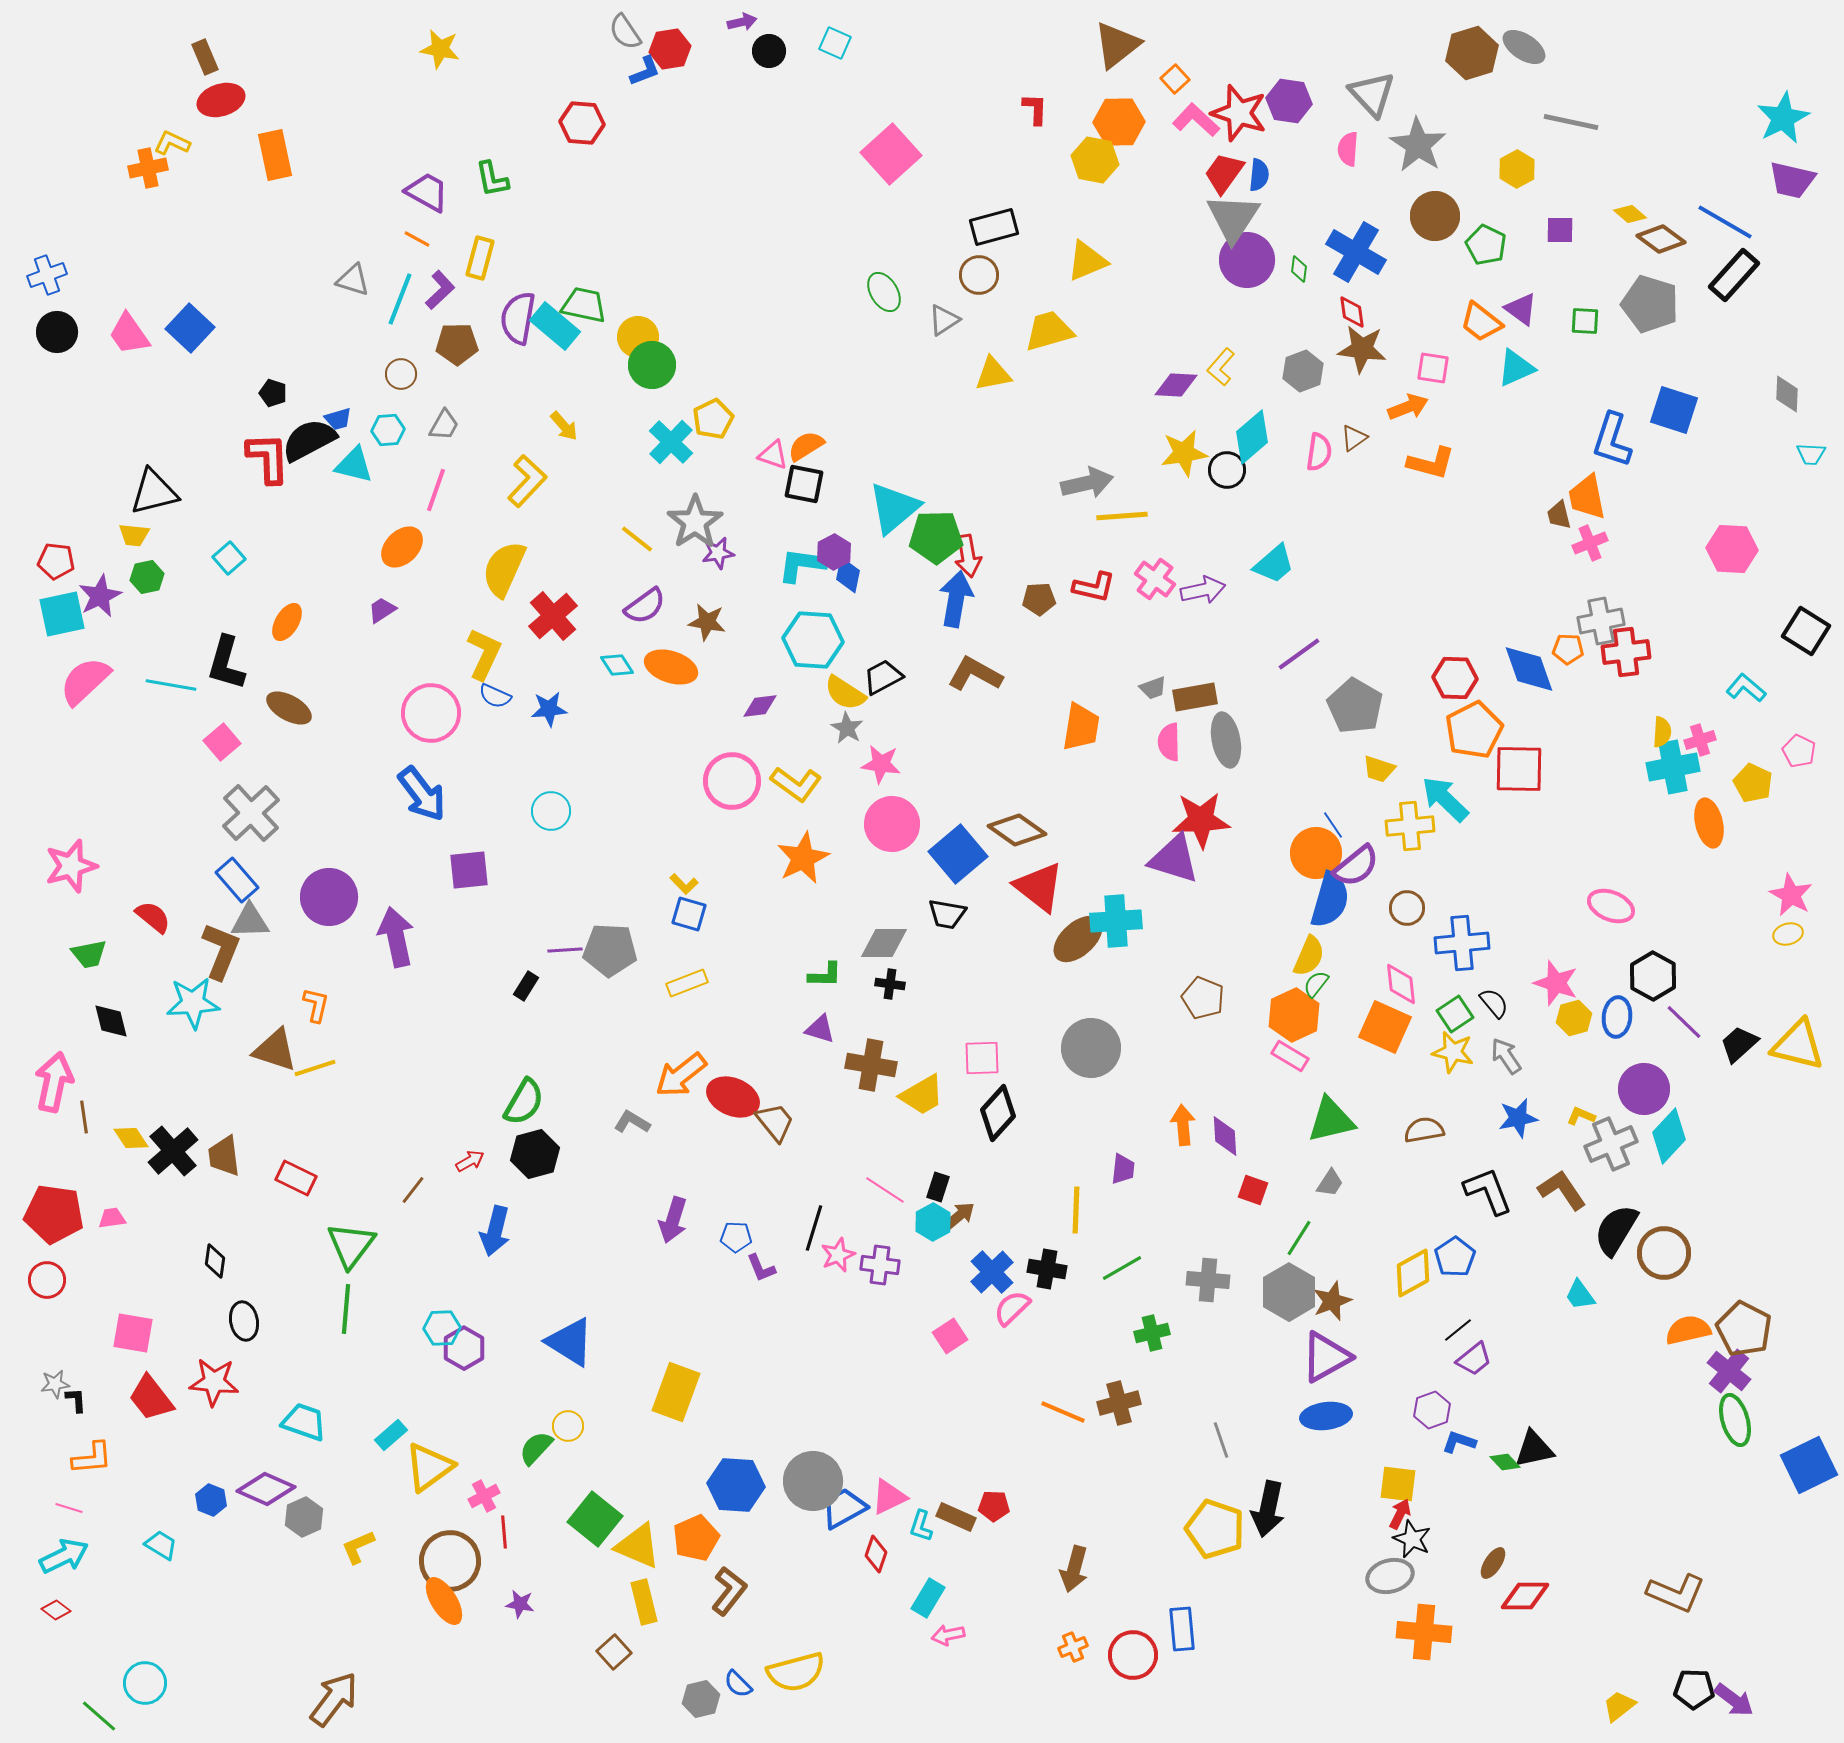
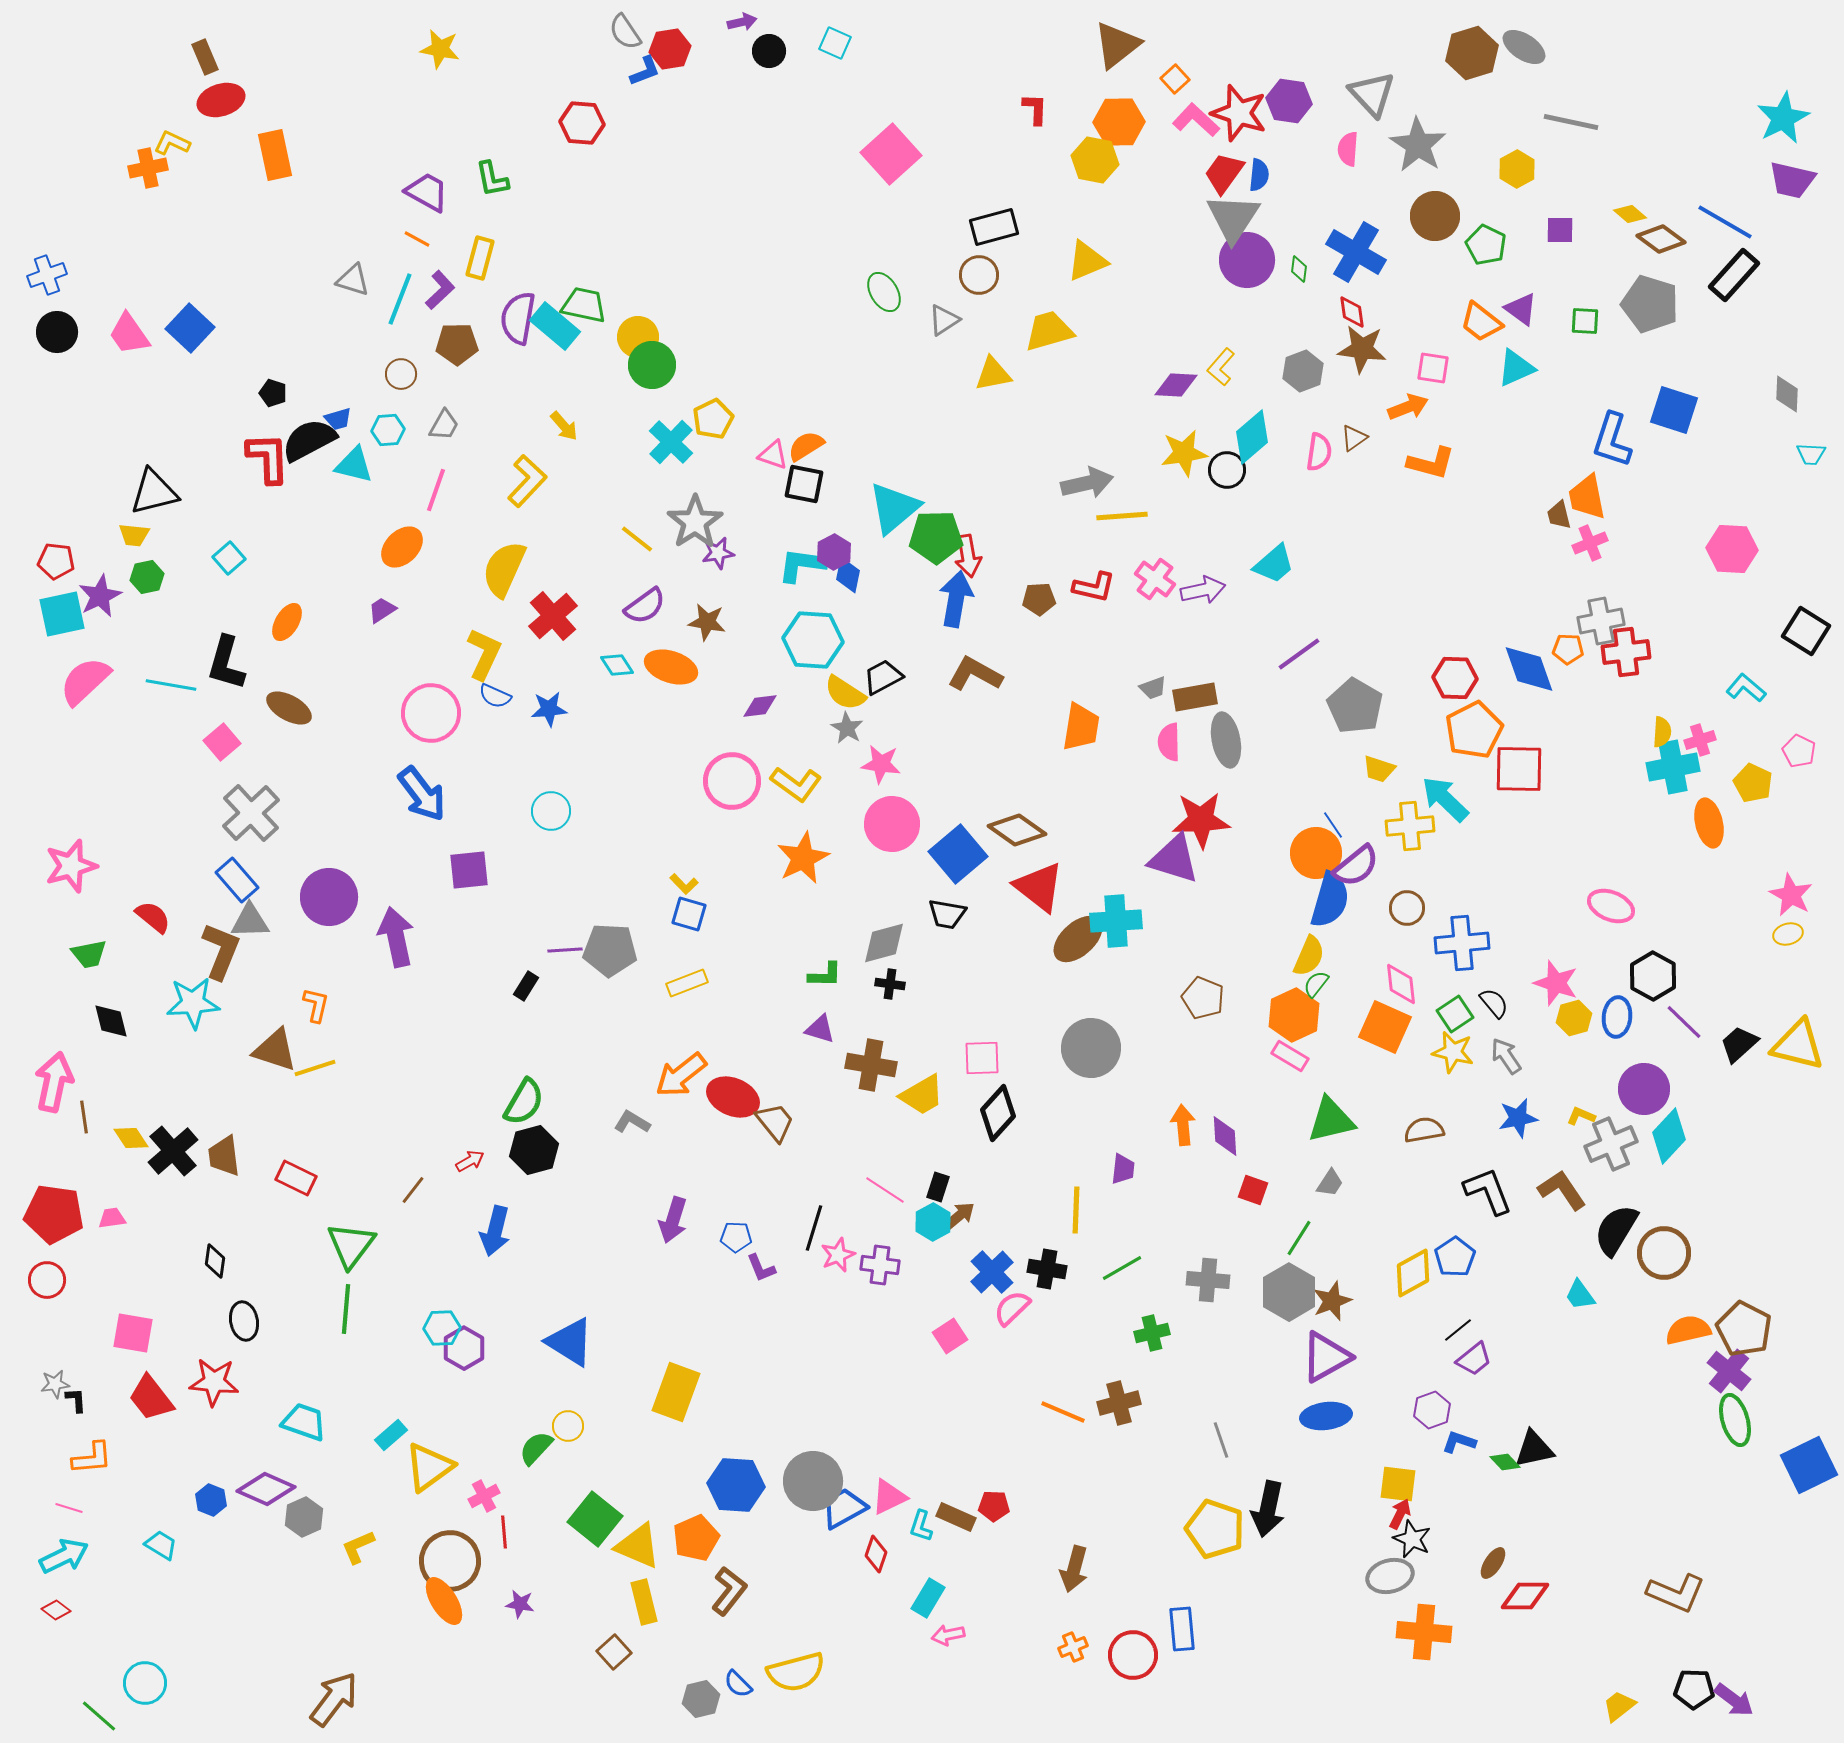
gray diamond at (884, 943): rotated 15 degrees counterclockwise
black hexagon at (535, 1154): moved 1 px left, 4 px up
